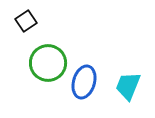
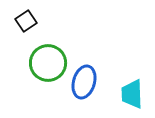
cyan trapezoid: moved 4 px right, 8 px down; rotated 24 degrees counterclockwise
